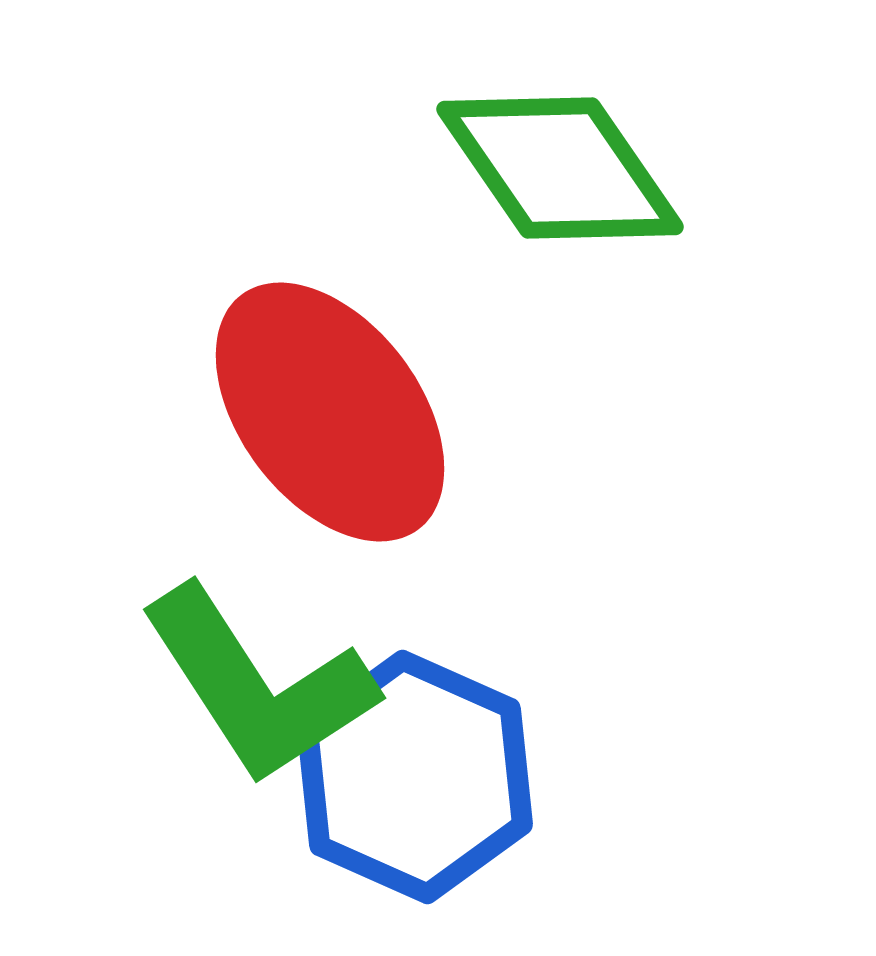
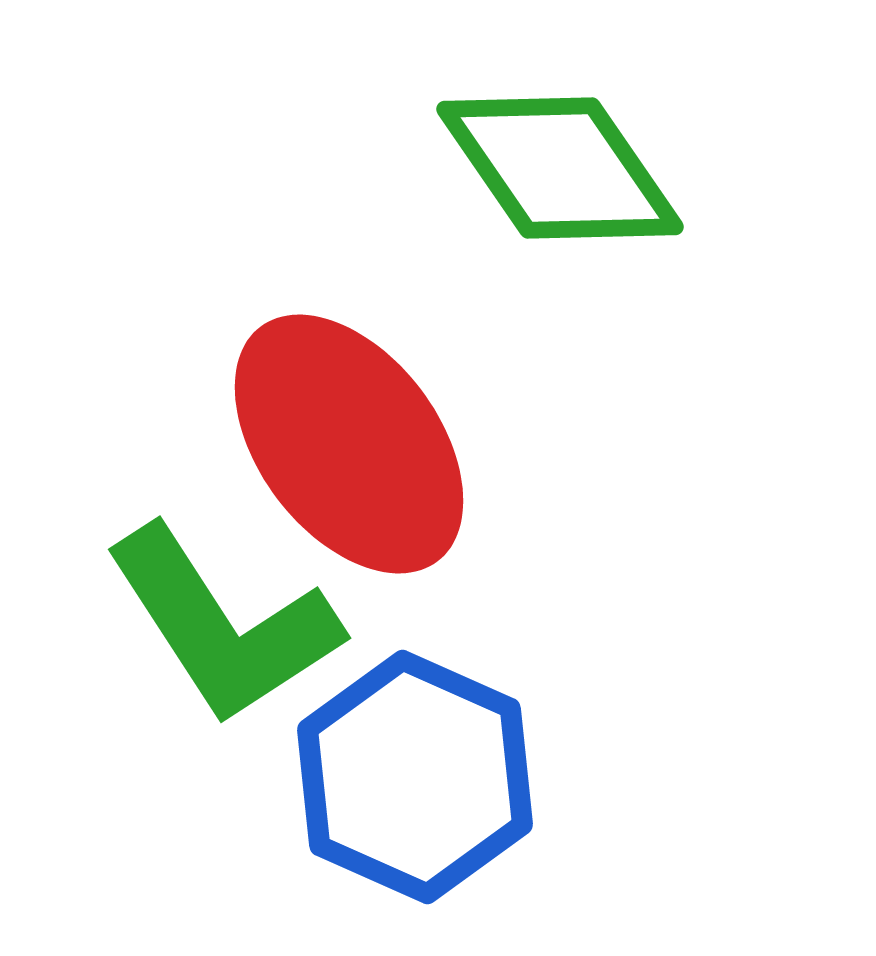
red ellipse: moved 19 px right, 32 px down
green L-shape: moved 35 px left, 60 px up
